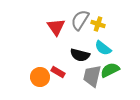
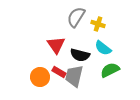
gray semicircle: moved 4 px left, 3 px up
red triangle: moved 18 px down
red rectangle: moved 1 px right
gray trapezoid: moved 18 px left
